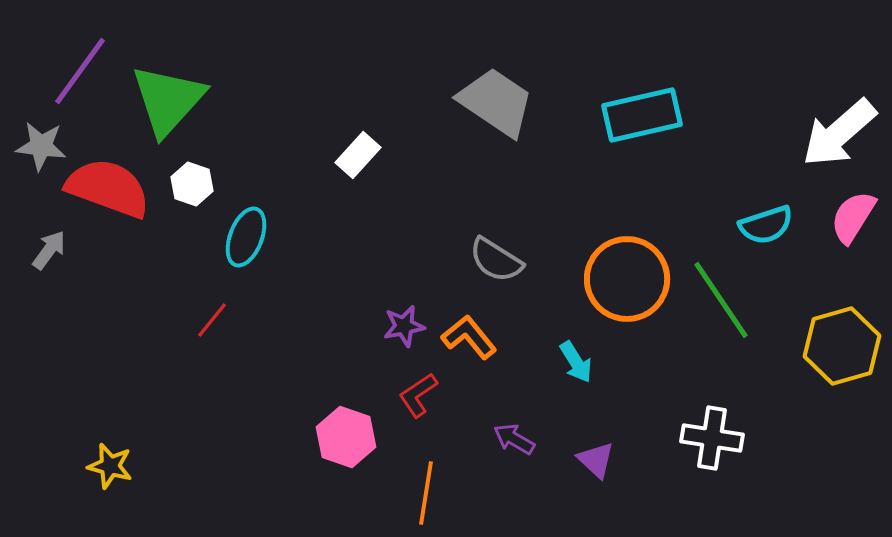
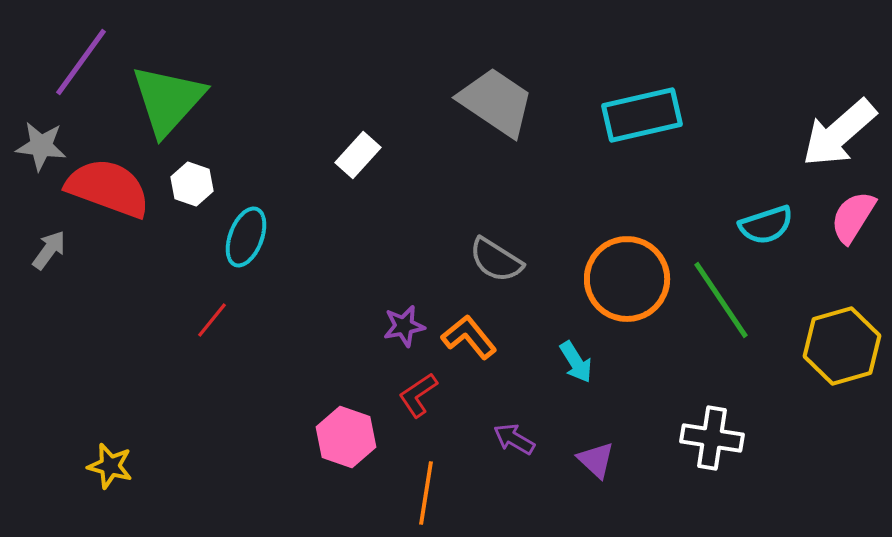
purple line: moved 1 px right, 9 px up
